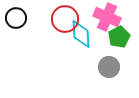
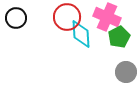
red circle: moved 2 px right, 2 px up
gray circle: moved 17 px right, 5 px down
